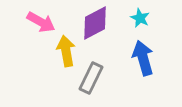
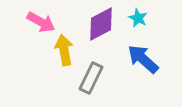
cyan star: moved 2 px left
purple diamond: moved 6 px right, 1 px down
yellow arrow: moved 2 px left, 1 px up
blue arrow: moved 1 px down; rotated 32 degrees counterclockwise
